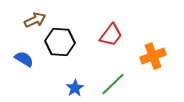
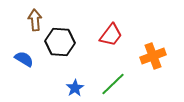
brown arrow: rotated 70 degrees counterclockwise
